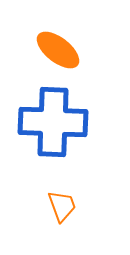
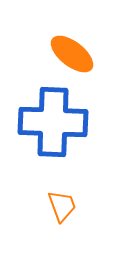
orange ellipse: moved 14 px right, 4 px down
